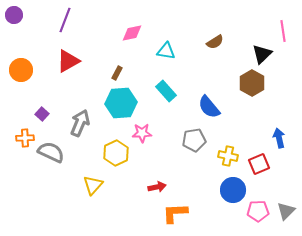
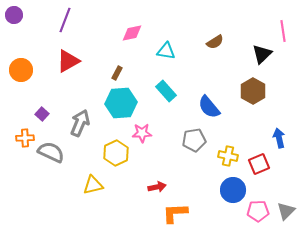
brown hexagon: moved 1 px right, 8 px down
yellow triangle: rotated 35 degrees clockwise
